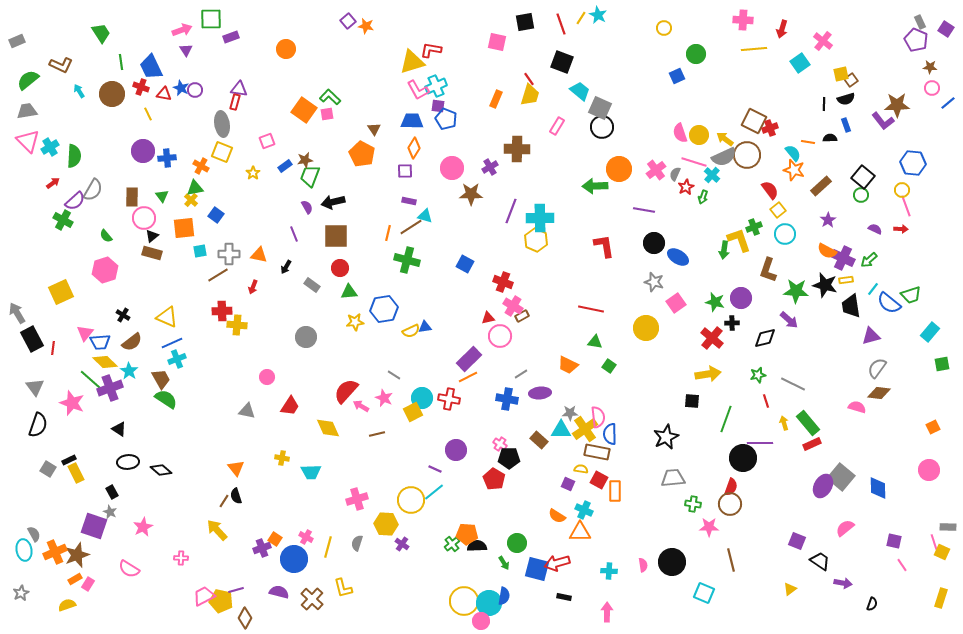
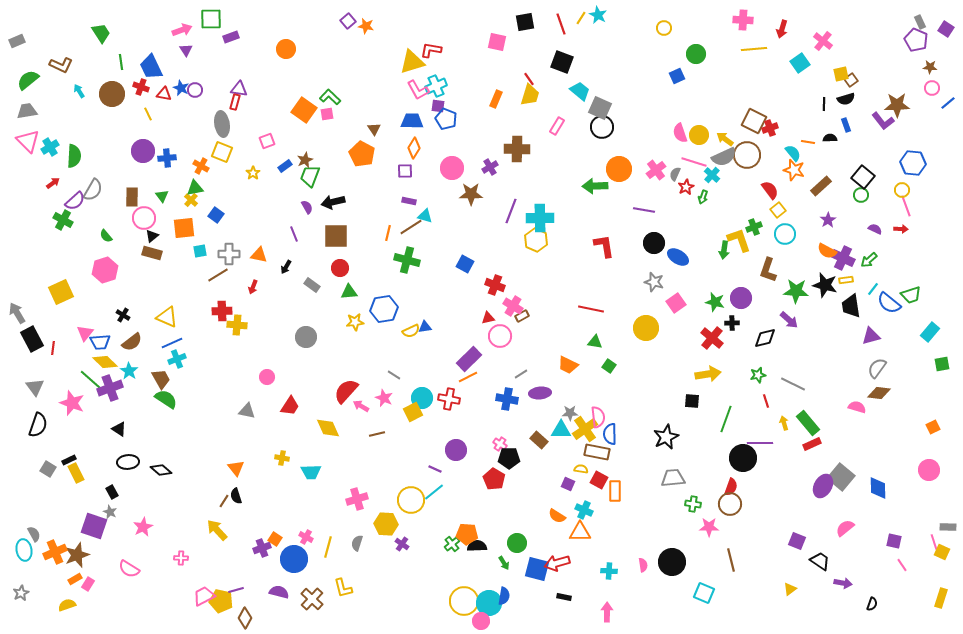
brown star at (305, 160): rotated 14 degrees counterclockwise
red cross at (503, 282): moved 8 px left, 3 px down
